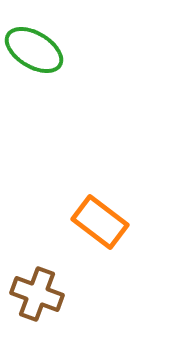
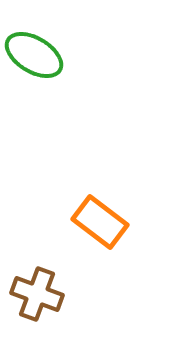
green ellipse: moved 5 px down
